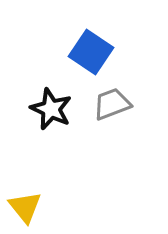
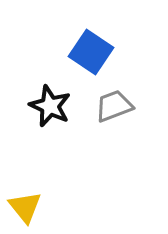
gray trapezoid: moved 2 px right, 2 px down
black star: moved 1 px left, 3 px up
